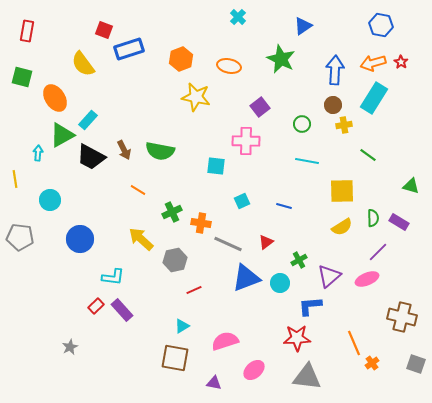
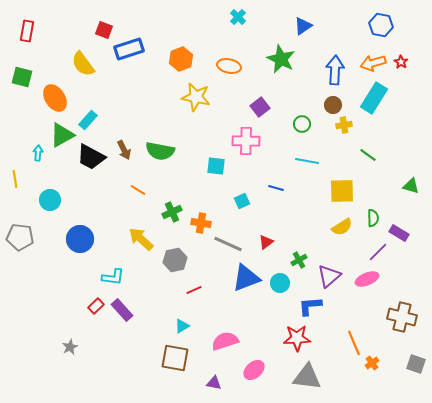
blue line at (284, 206): moved 8 px left, 18 px up
purple rectangle at (399, 222): moved 11 px down
